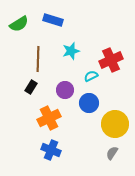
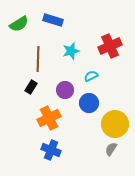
red cross: moved 1 px left, 14 px up
gray semicircle: moved 1 px left, 4 px up
